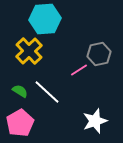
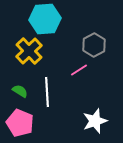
gray hexagon: moved 5 px left, 9 px up; rotated 15 degrees counterclockwise
white line: rotated 44 degrees clockwise
pink pentagon: rotated 20 degrees counterclockwise
